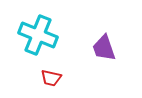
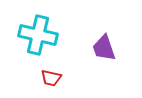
cyan cross: rotated 9 degrees counterclockwise
